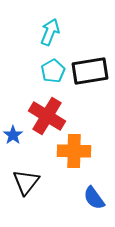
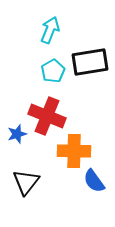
cyan arrow: moved 2 px up
black rectangle: moved 9 px up
red cross: rotated 9 degrees counterclockwise
blue star: moved 4 px right, 1 px up; rotated 18 degrees clockwise
blue semicircle: moved 17 px up
